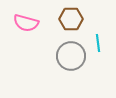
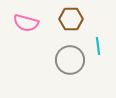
cyan line: moved 3 px down
gray circle: moved 1 px left, 4 px down
